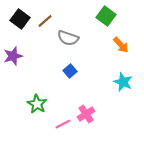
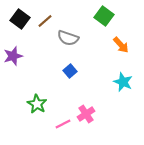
green square: moved 2 px left
